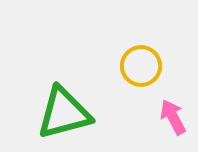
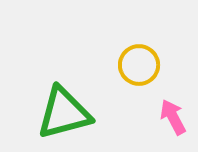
yellow circle: moved 2 px left, 1 px up
